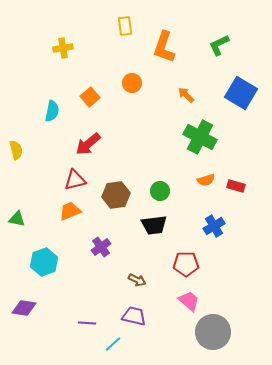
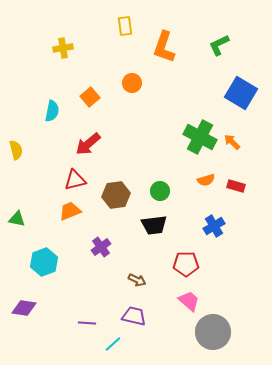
orange arrow: moved 46 px right, 47 px down
